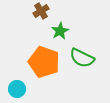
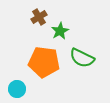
brown cross: moved 2 px left, 6 px down
orange pentagon: rotated 12 degrees counterclockwise
